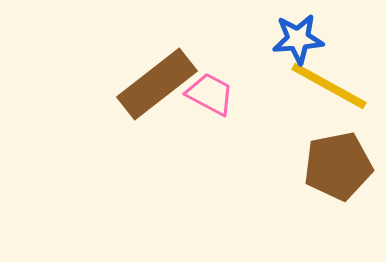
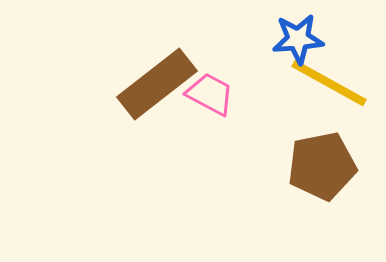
yellow line: moved 3 px up
brown pentagon: moved 16 px left
